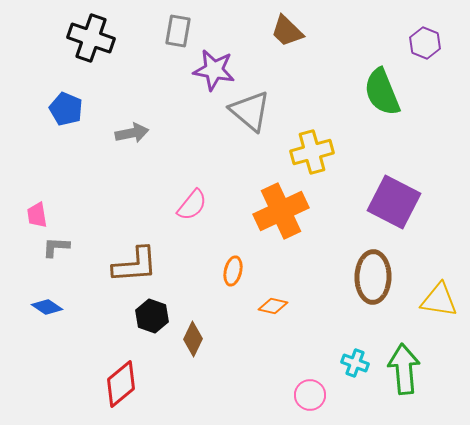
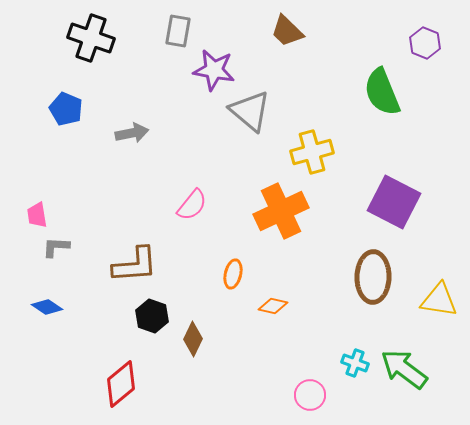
orange ellipse: moved 3 px down
green arrow: rotated 48 degrees counterclockwise
